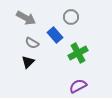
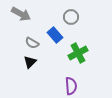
gray arrow: moved 5 px left, 4 px up
black triangle: moved 2 px right
purple semicircle: moved 7 px left; rotated 114 degrees clockwise
